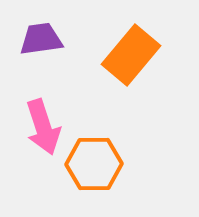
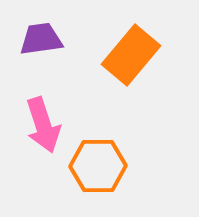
pink arrow: moved 2 px up
orange hexagon: moved 4 px right, 2 px down
